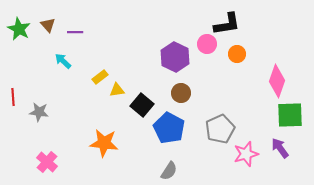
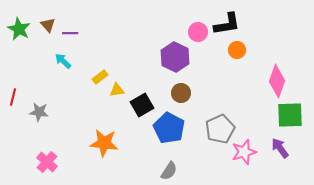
purple line: moved 5 px left, 1 px down
pink circle: moved 9 px left, 12 px up
orange circle: moved 4 px up
red line: rotated 18 degrees clockwise
black square: rotated 20 degrees clockwise
pink star: moved 2 px left, 2 px up
